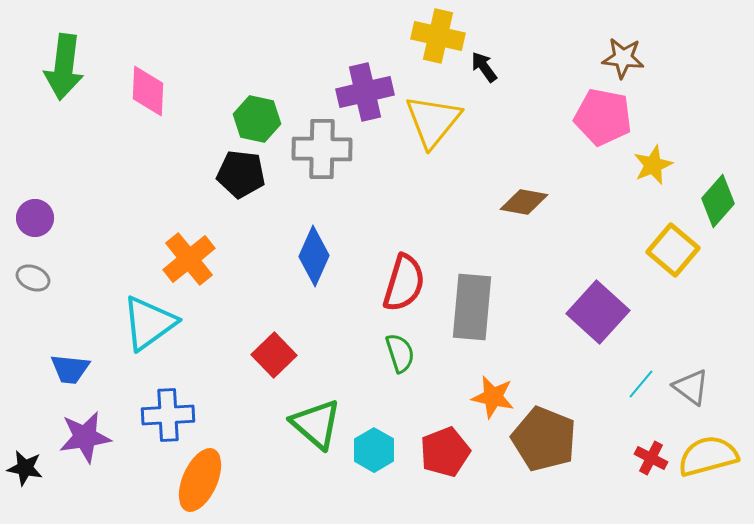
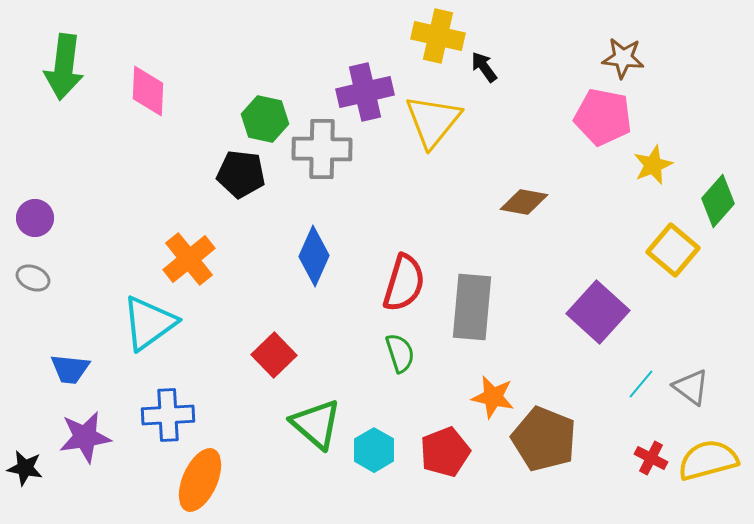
green hexagon: moved 8 px right
yellow semicircle: moved 4 px down
